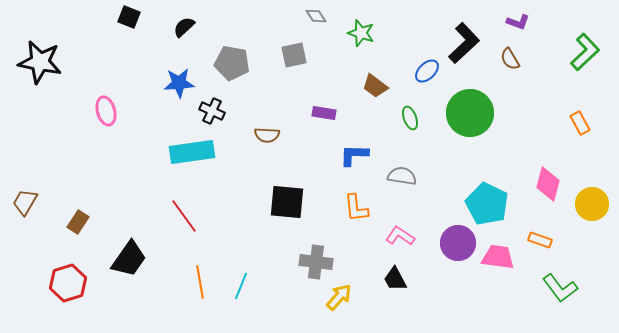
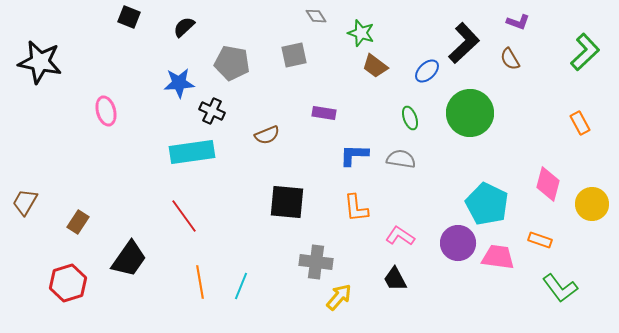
brown trapezoid at (375, 86): moved 20 px up
brown semicircle at (267, 135): rotated 25 degrees counterclockwise
gray semicircle at (402, 176): moved 1 px left, 17 px up
